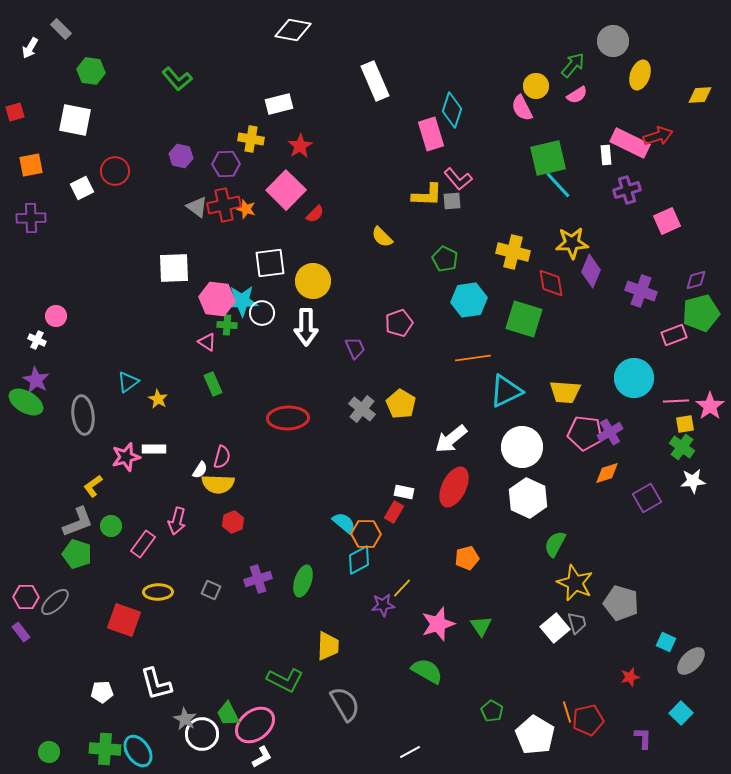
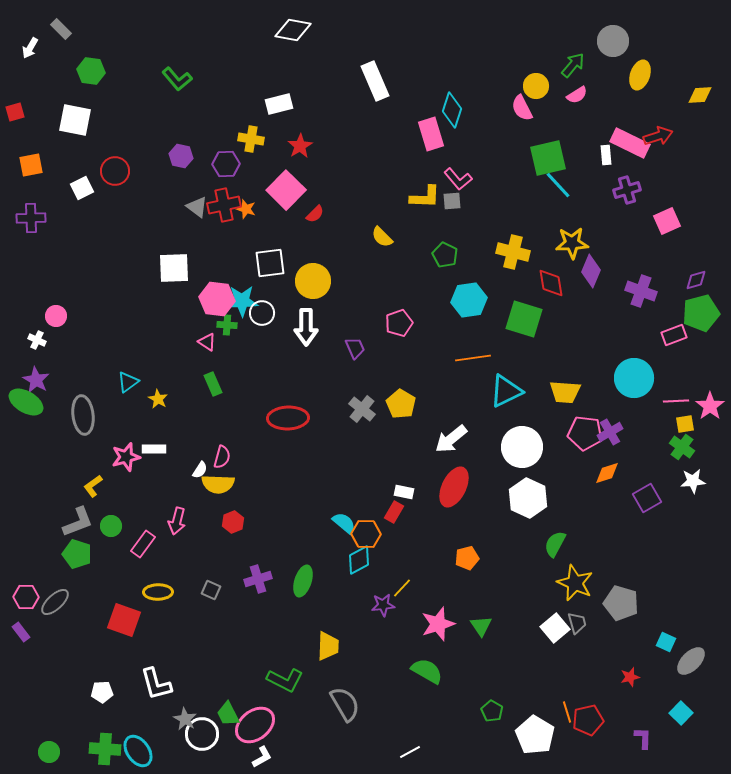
yellow L-shape at (427, 195): moved 2 px left, 2 px down
green pentagon at (445, 259): moved 4 px up
